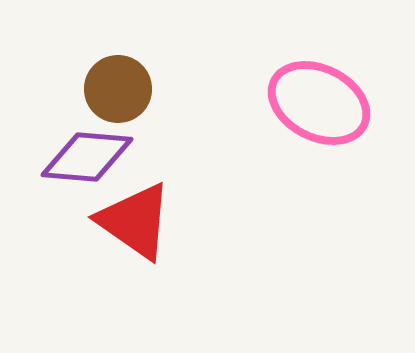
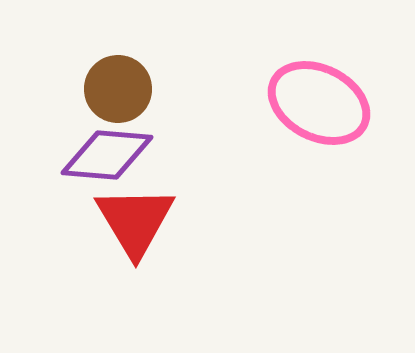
purple diamond: moved 20 px right, 2 px up
red triangle: rotated 24 degrees clockwise
